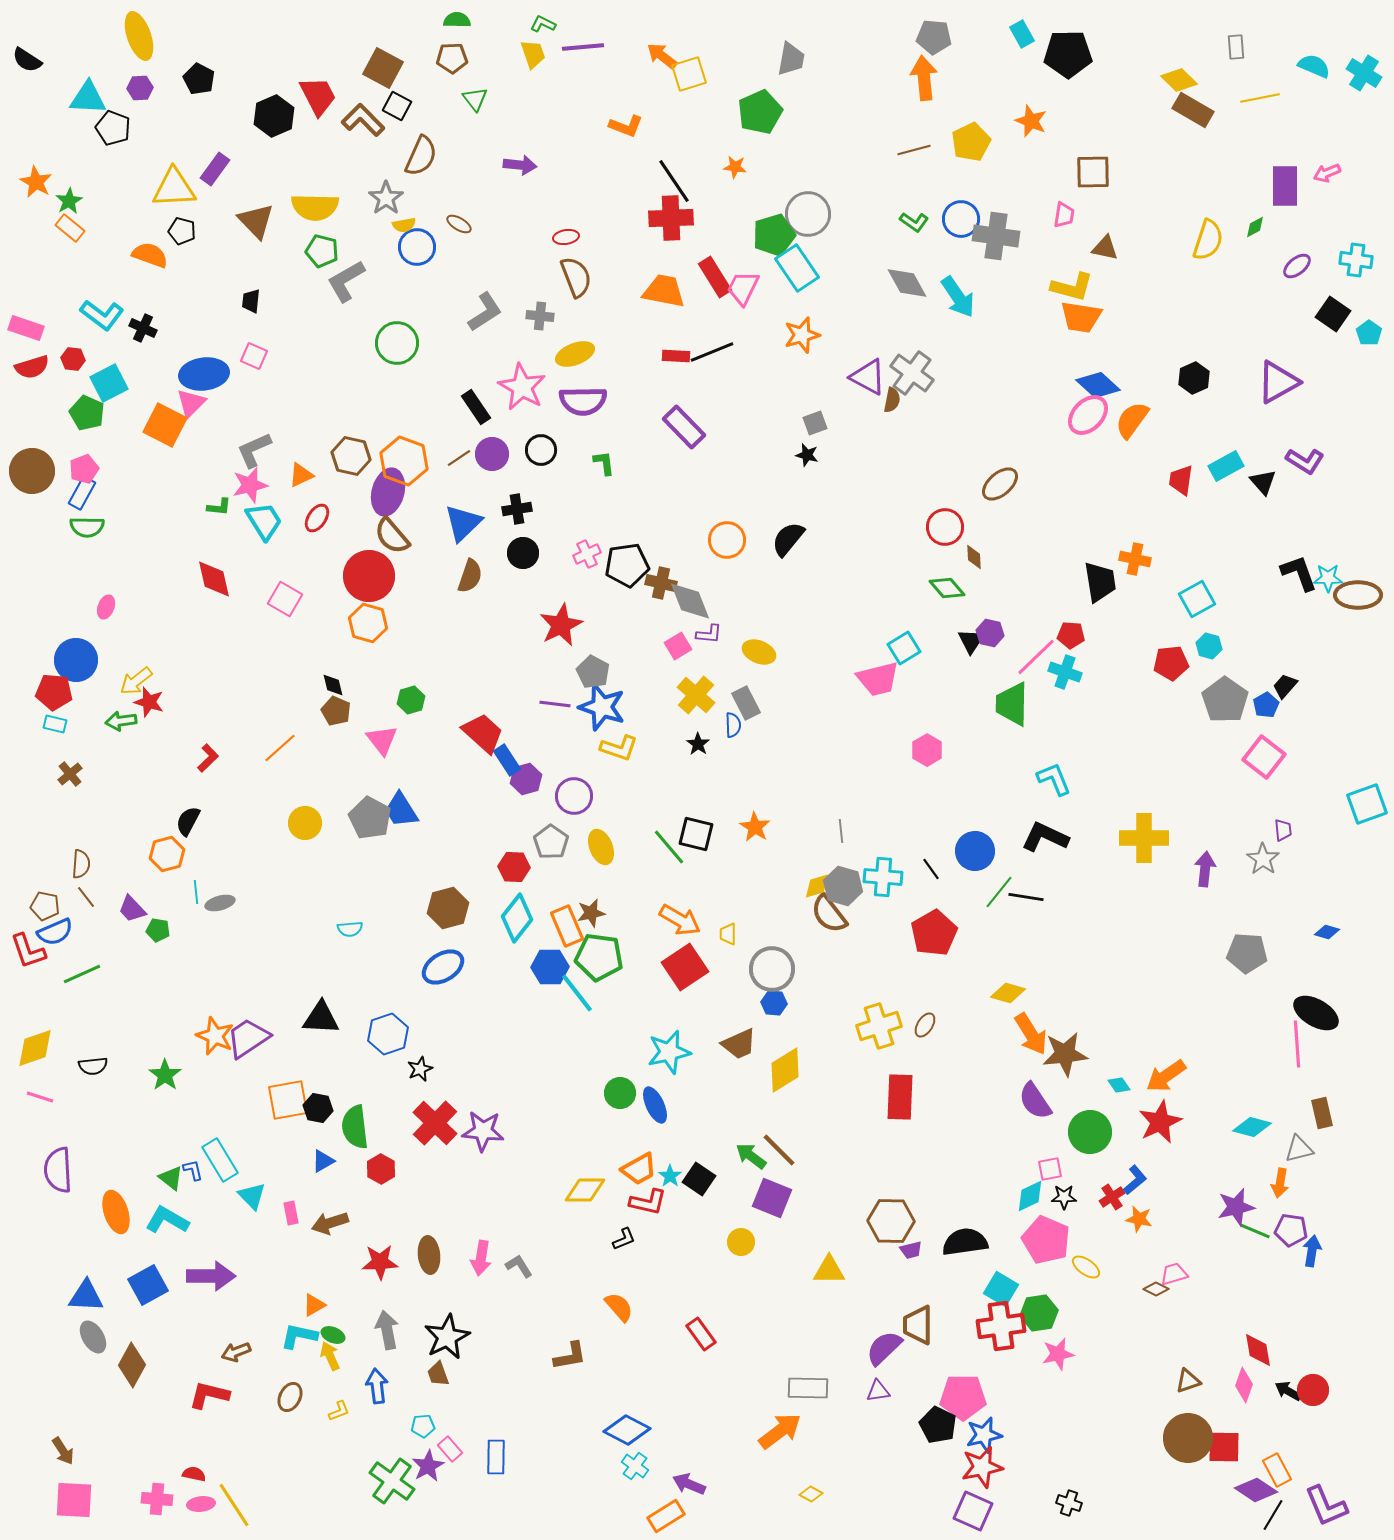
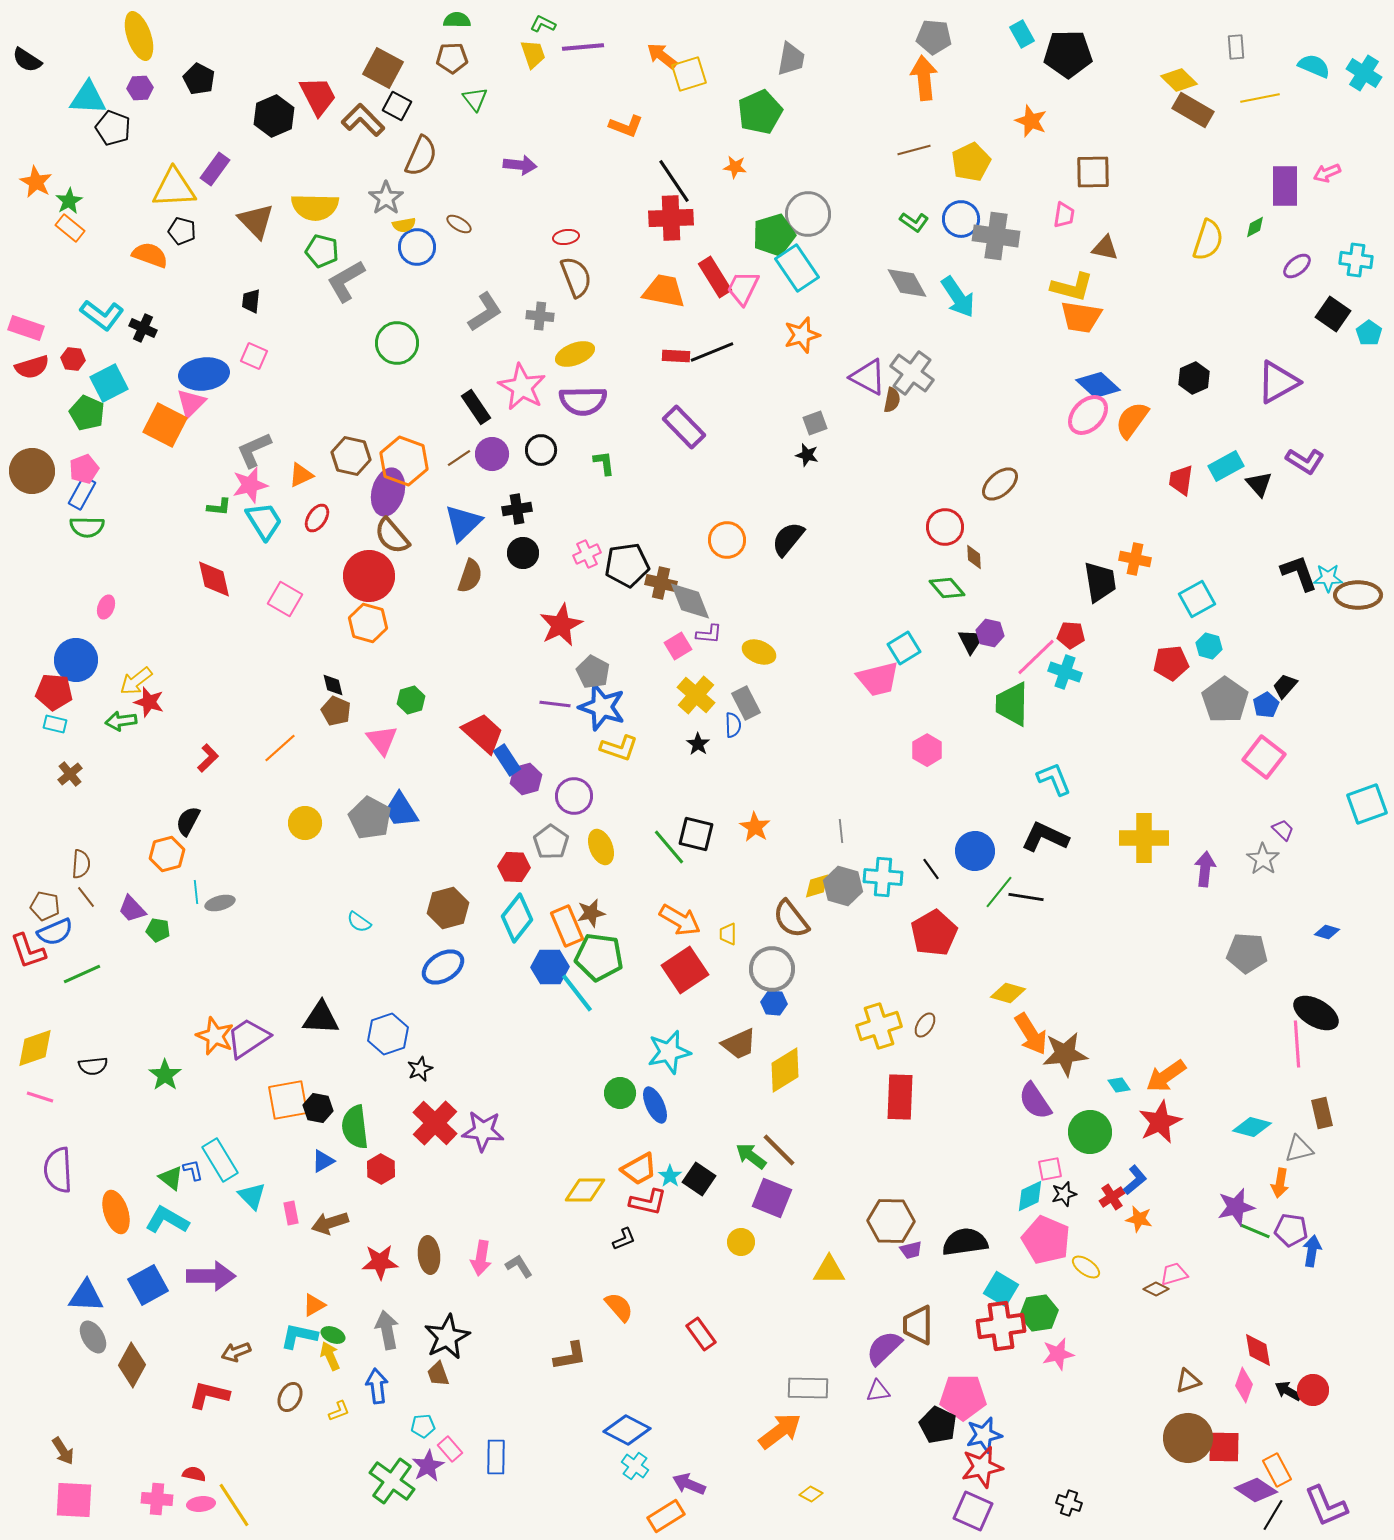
yellow pentagon at (971, 142): moved 20 px down
black triangle at (1263, 482): moved 4 px left, 2 px down
purple trapezoid at (1283, 830): rotated 40 degrees counterclockwise
brown semicircle at (829, 914): moved 38 px left, 5 px down
cyan semicircle at (350, 929): moved 9 px right, 7 px up; rotated 40 degrees clockwise
red square at (685, 967): moved 3 px down
black star at (1064, 1197): moved 3 px up; rotated 15 degrees counterclockwise
